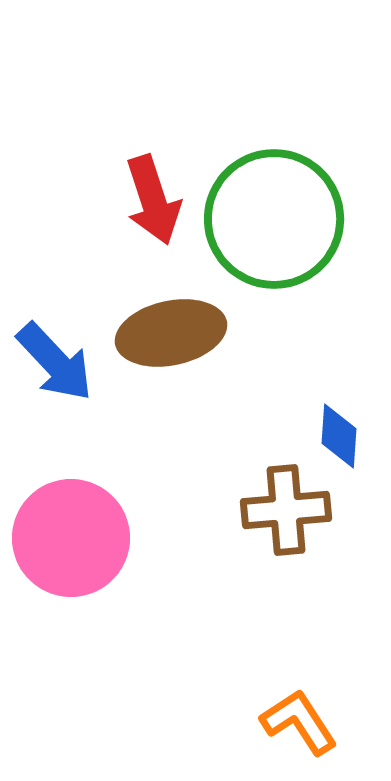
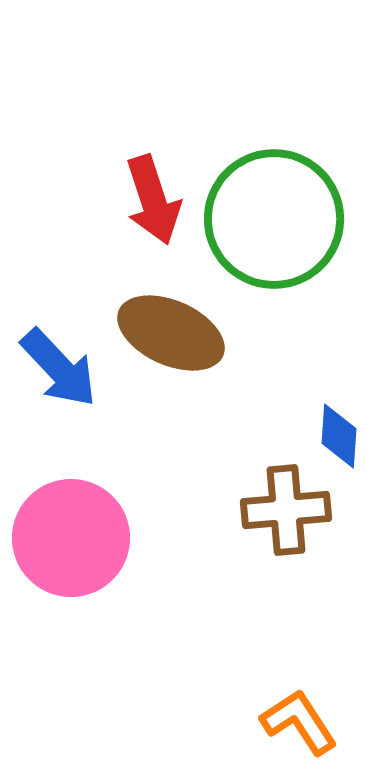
brown ellipse: rotated 36 degrees clockwise
blue arrow: moved 4 px right, 6 px down
